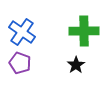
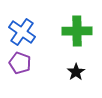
green cross: moved 7 px left
black star: moved 7 px down
